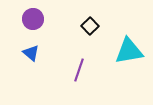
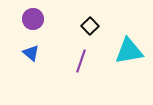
purple line: moved 2 px right, 9 px up
